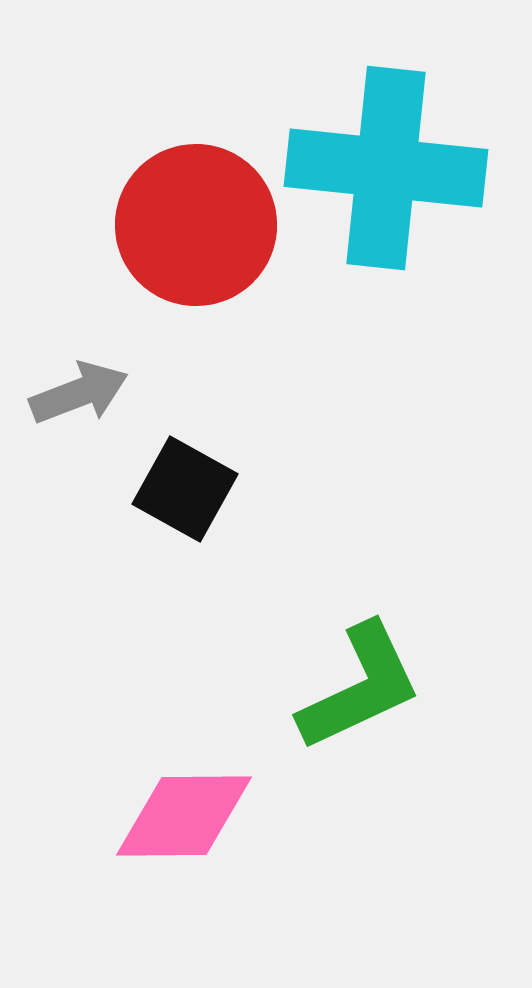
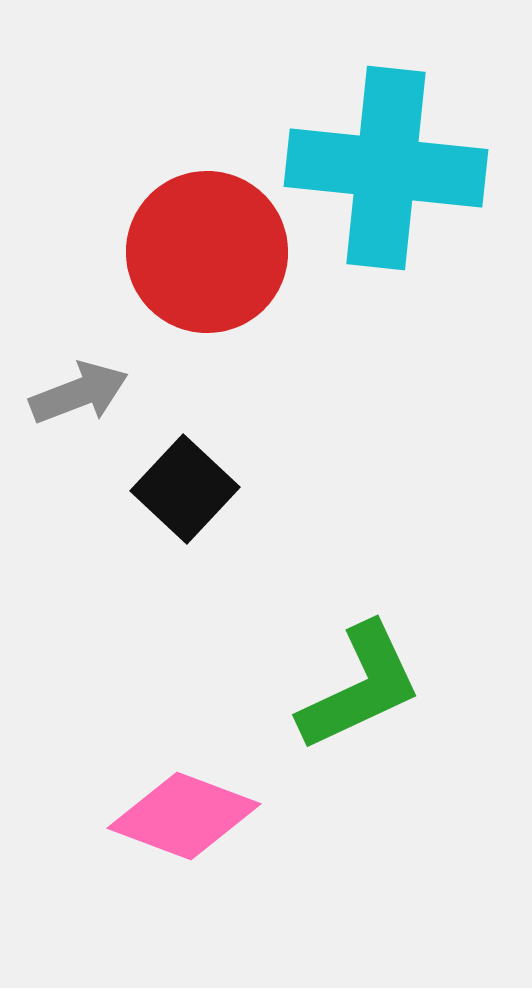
red circle: moved 11 px right, 27 px down
black square: rotated 14 degrees clockwise
pink diamond: rotated 21 degrees clockwise
